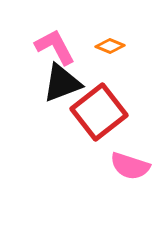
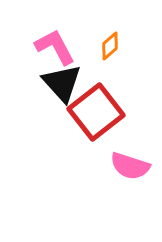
orange diamond: rotated 64 degrees counterclockwise
black triangle: rotated 51 degrees counterclockwise
red square: moved 3 px left
